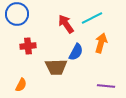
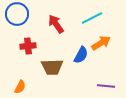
red arrow: moved 10 px left
orange arrow: rotated 42 degrees clockwise
blue semicircle: moved 5 px right, 3 px down
brown trapezoid: moved 4 px left
orange semicircle: moved 1 px left, 2 px down
